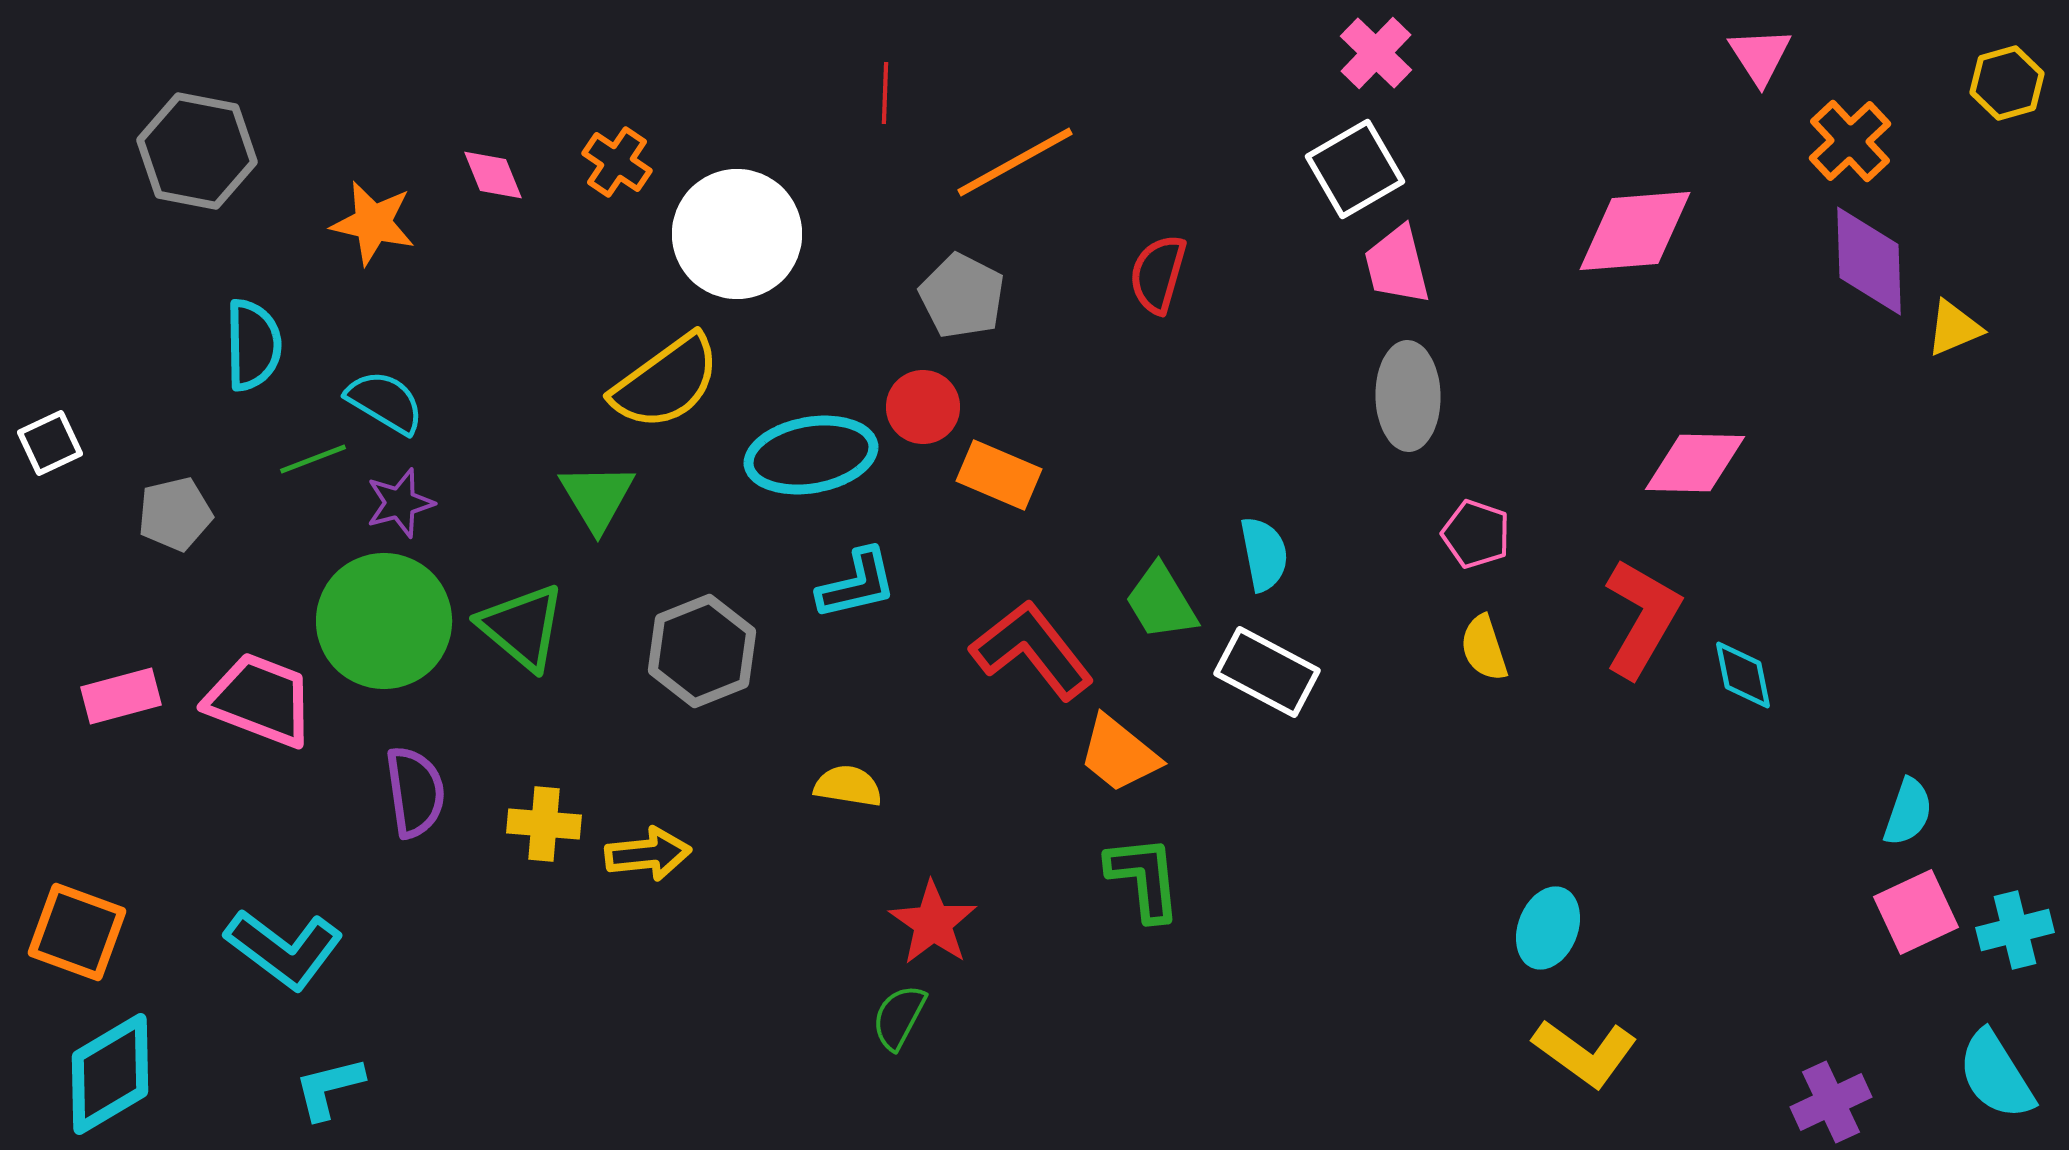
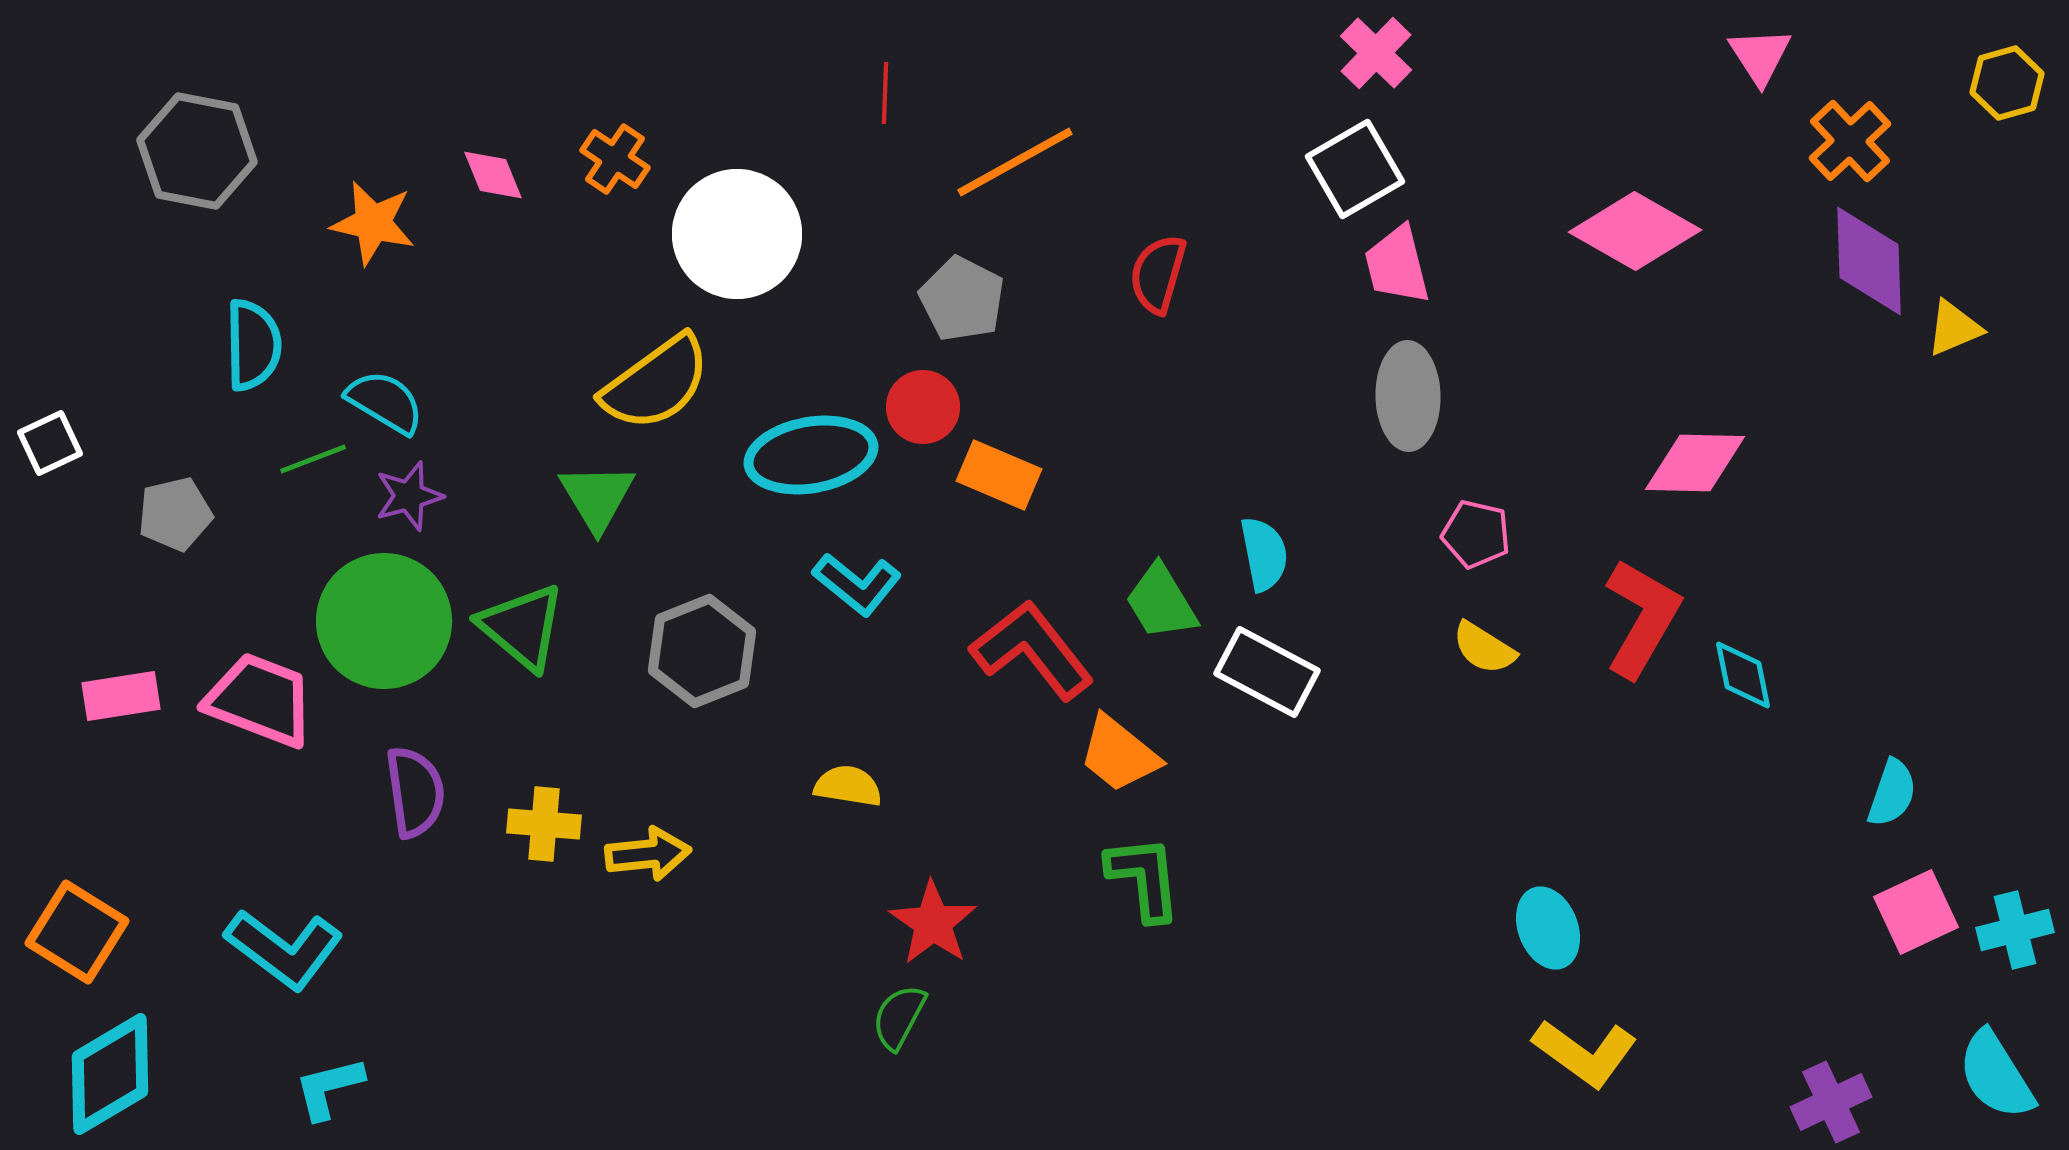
orange cross at (617, 162): moved 2 px left, 3 px up
pink diamond at (1635, 231): rotated 34 degrees clockwise
gray pentagon at (962, 296): moved 3 px down
yellow semicircle at (666, 382): moved 10 px left, 1 px down
purple star at (400, 503): moved 9 px right, 7 px up
pink pentagon at (1476, 534): rotated 6 degrees counterclockwise
cyan L-shape at (857, 584): rotated 52 degrees clockwise
yellow semicircle at (1484, 648): rotated 40 degrees counterclockwise
pink rectangle at (121, 696): rotated 6 degrees clockwise
cyan semicircle at (1908, 812): moved 16 px left, 19 px up
cyan ellipse at (1548, 928): rotated 42 degrees counterclockwise
orange square at (77, 932): rotated 12 degrees clockwise
